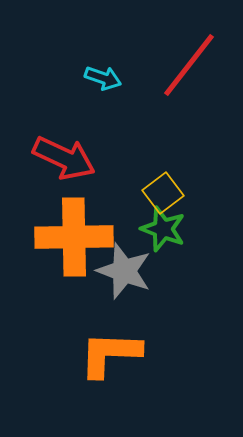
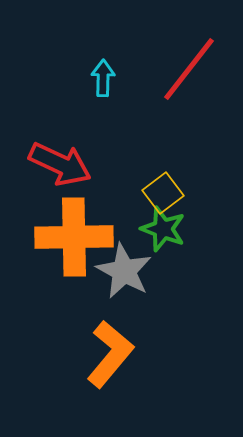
red line: moved 4 px down
cyan arrow: rotated 108 degrees counterclockwise
red arrow: moved 4 px left, 6 px down
gray star: rotated 8 degrees clockwise
orange L-shape: rotated 128 degrees clockwise
